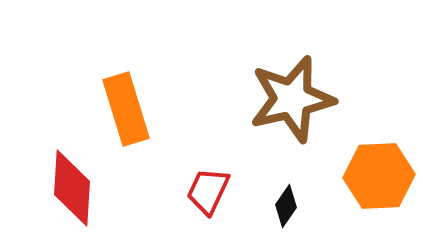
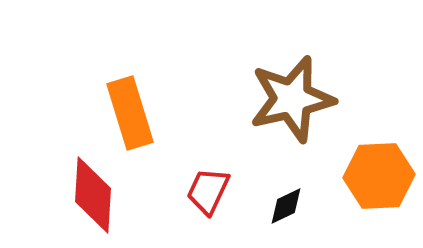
orange rectangle: moved 4 px right, 4 px down
red diamond: moved 21 px right, 7 px down
black diamond: rotated 30 degrees clockwise
